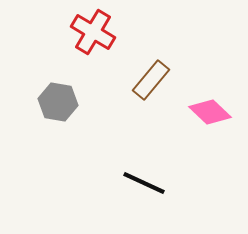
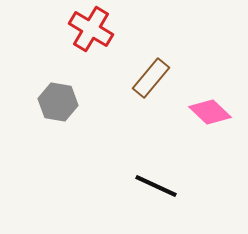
red cross: moved 2 px left, 3 px up
brown rectangle: moved 2 px up
black line: moved 12 px right, 3 px down
